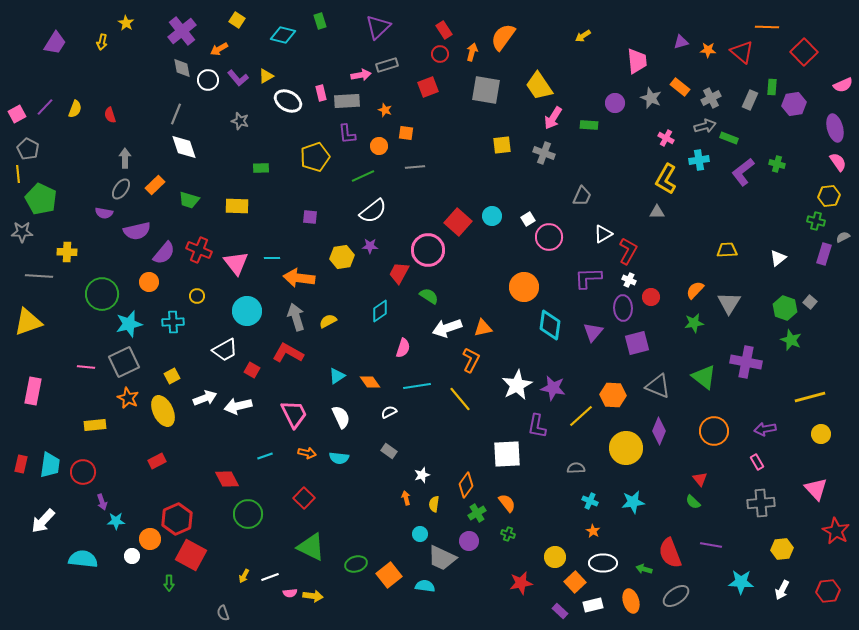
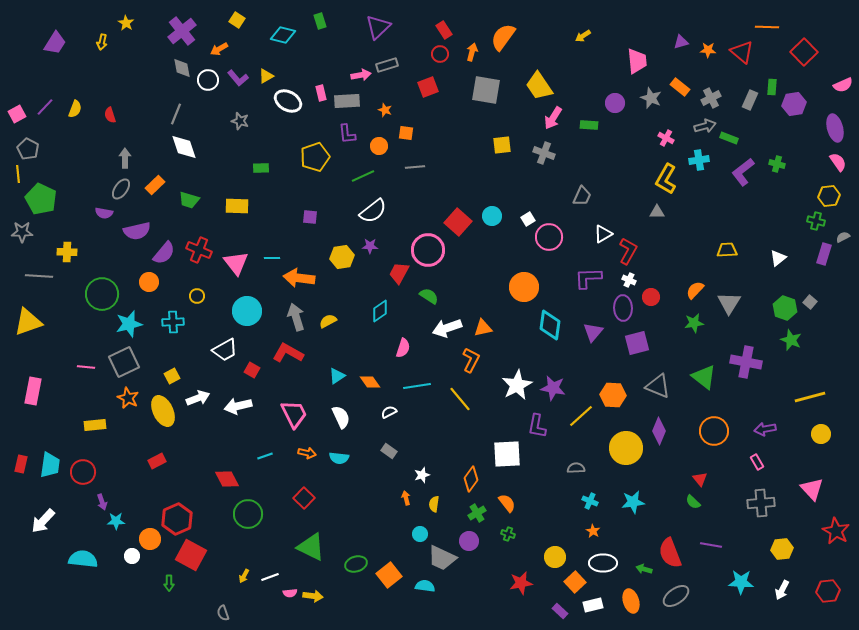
white arrow at (205, 398): moved 7 px left
orange diamond at (466, 485): moved 5 px right, 6 px up
pink triangle at (816, 489): moved 4 px left
